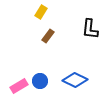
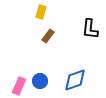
yellow rectangle: rotated 16 degrees counterclockwise
blue diamond: rotated 45 degrees counterclockwise
pink rectangle: rotated 36 degrees counterclockwise
